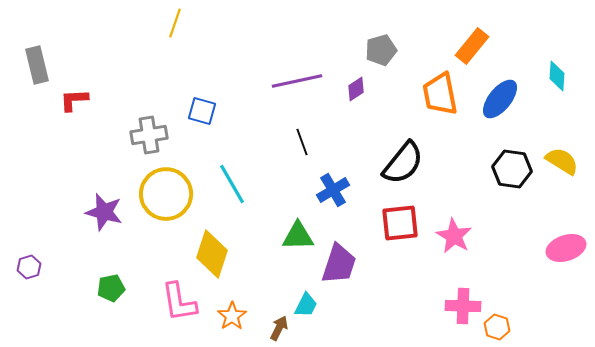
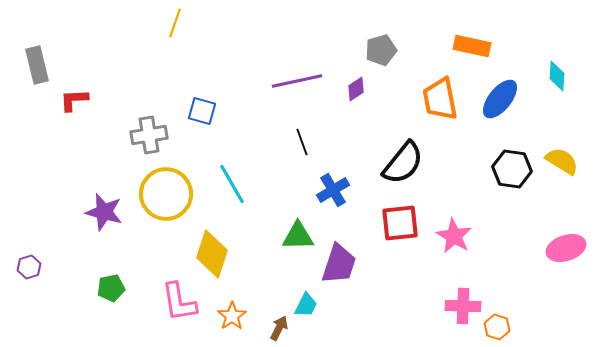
orange rectangle: rotated 63 degrees clockwise
orange trapezoid: moved 5 px down
